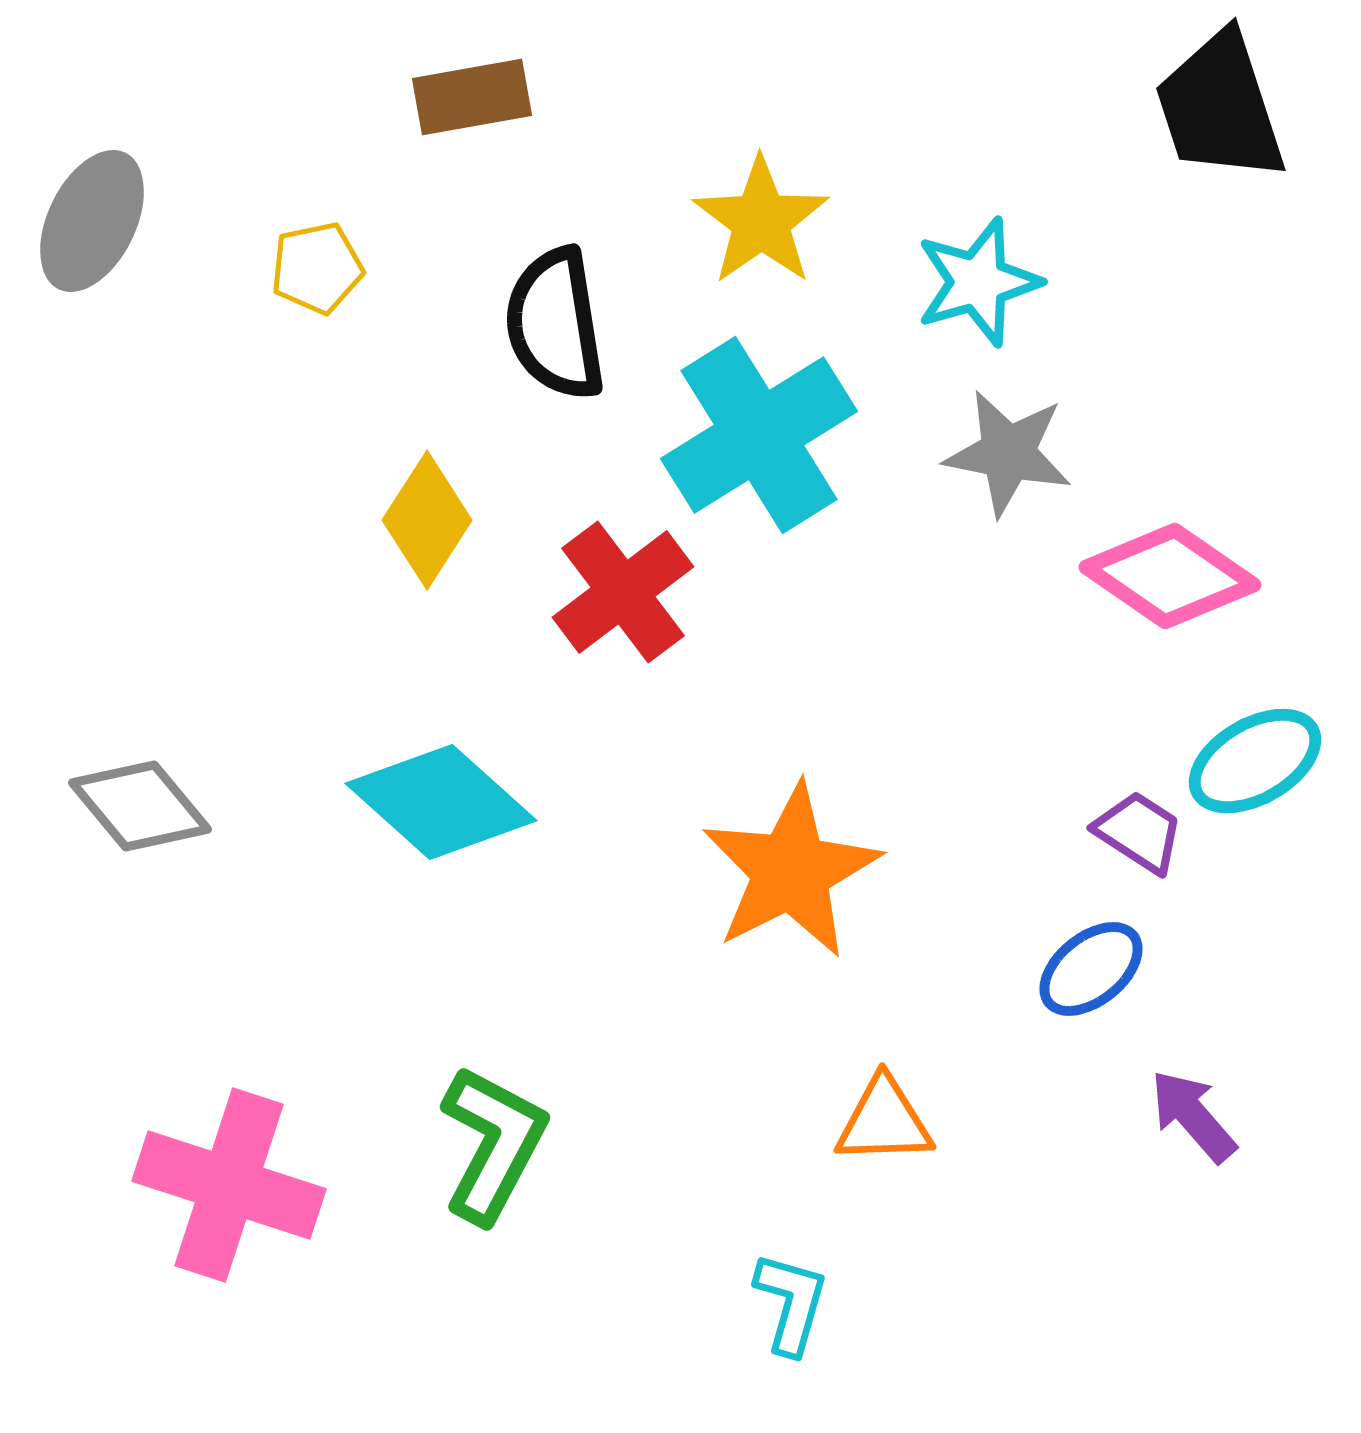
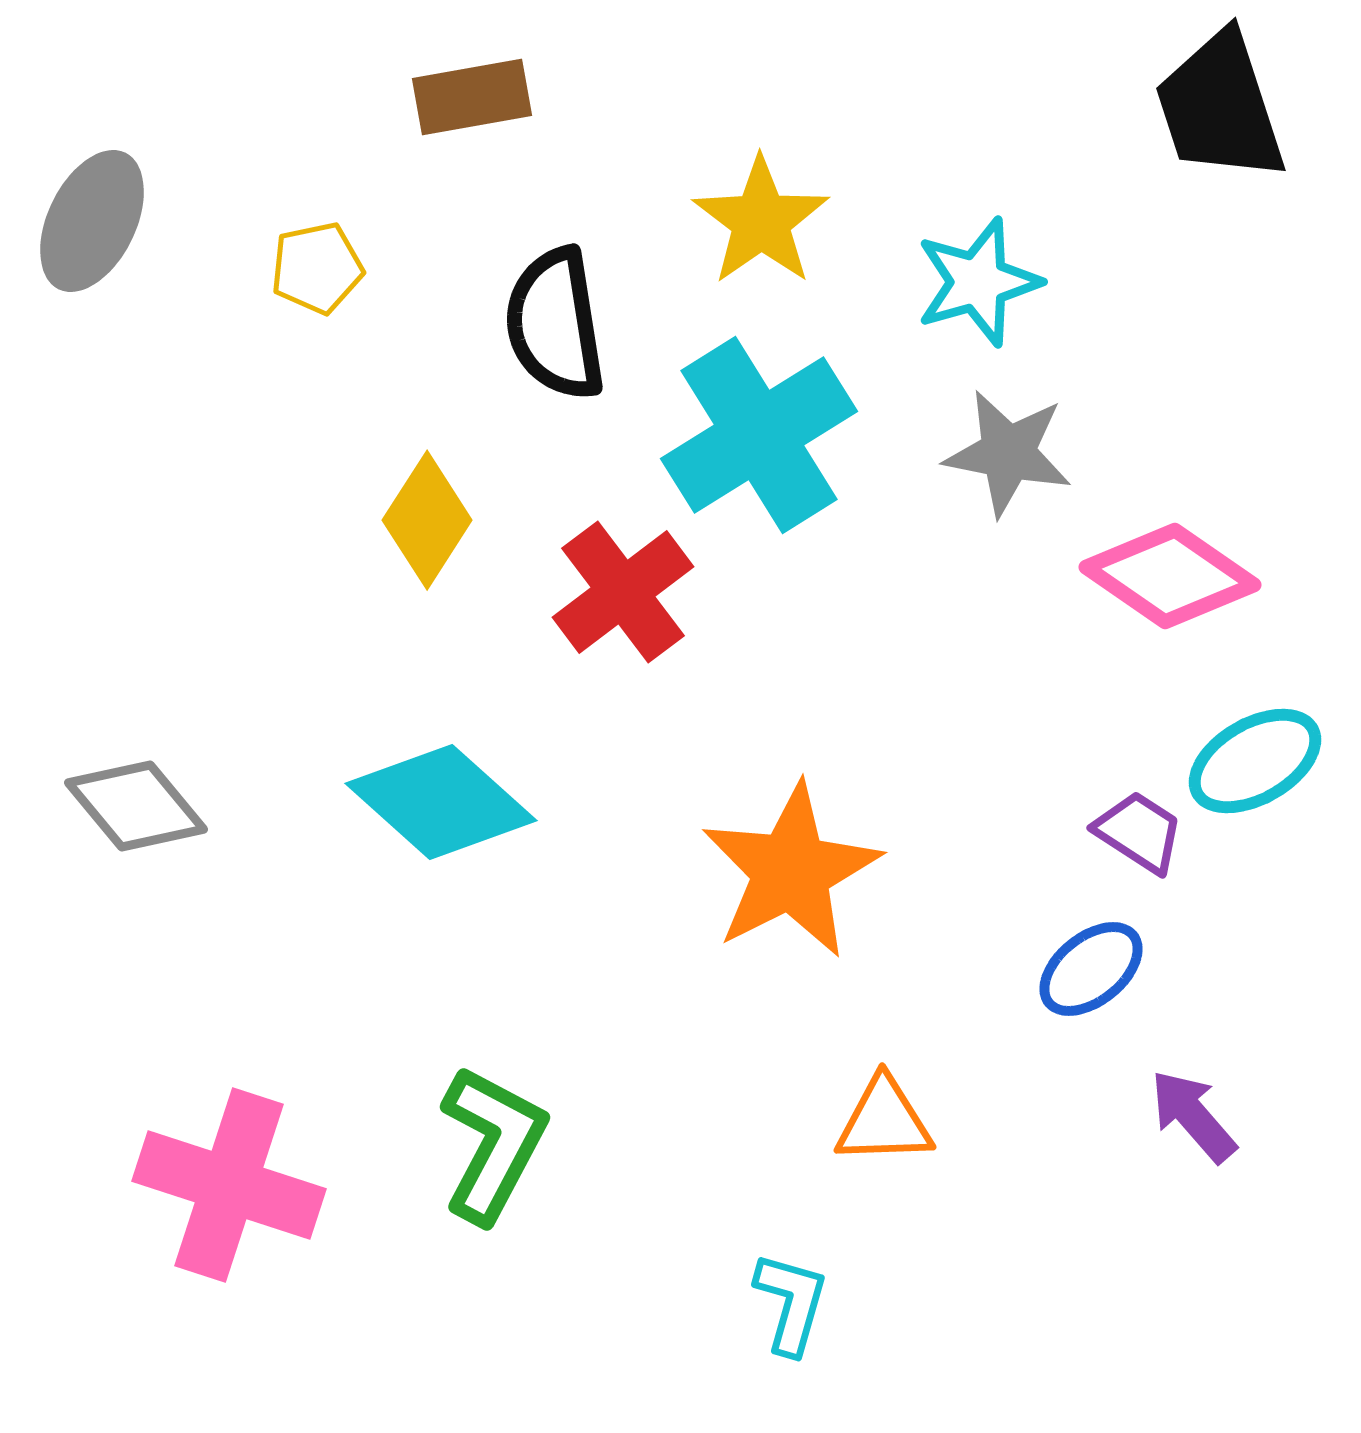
gray diamond: moved 4 px left
